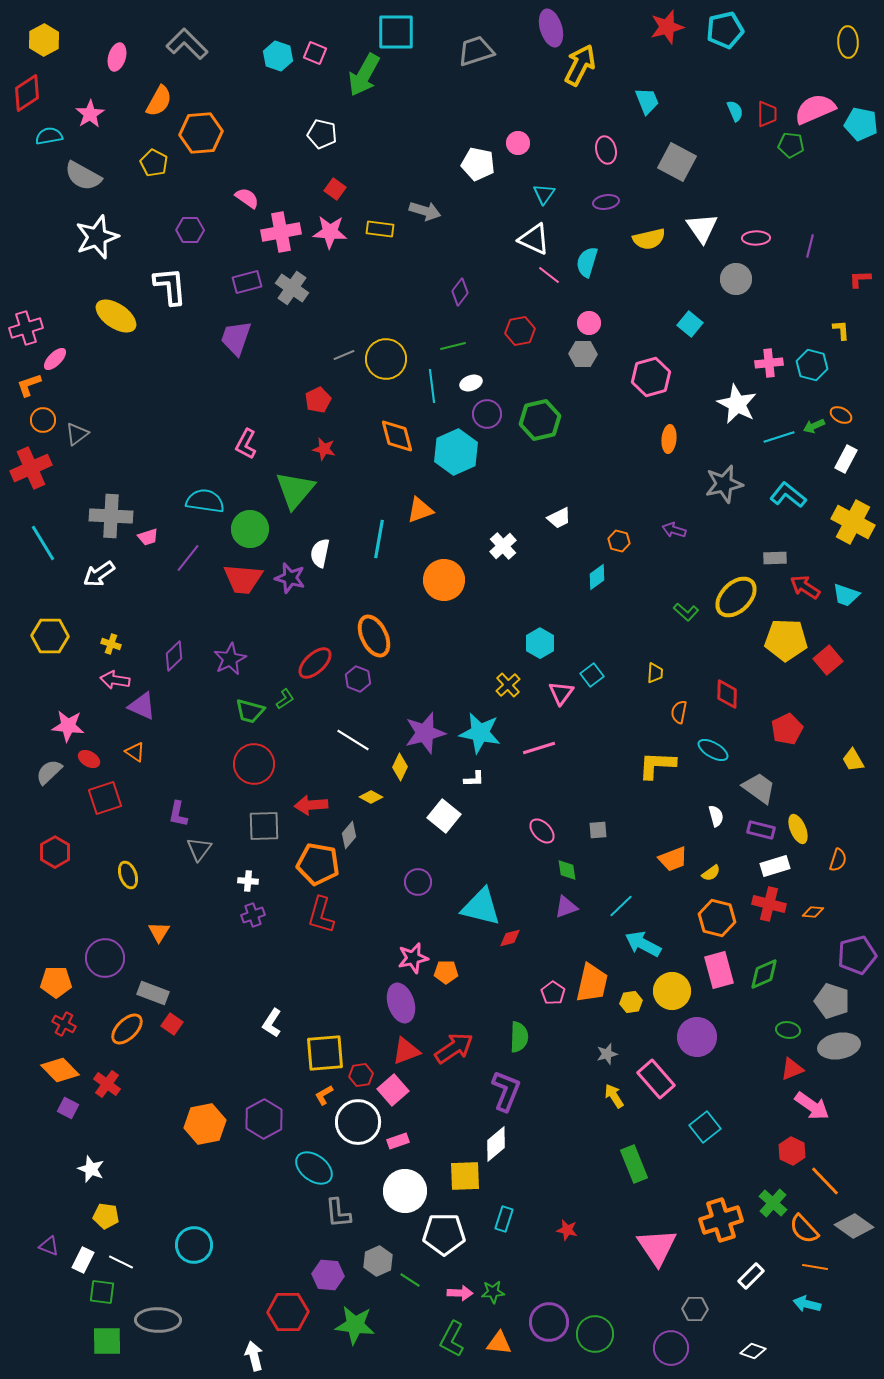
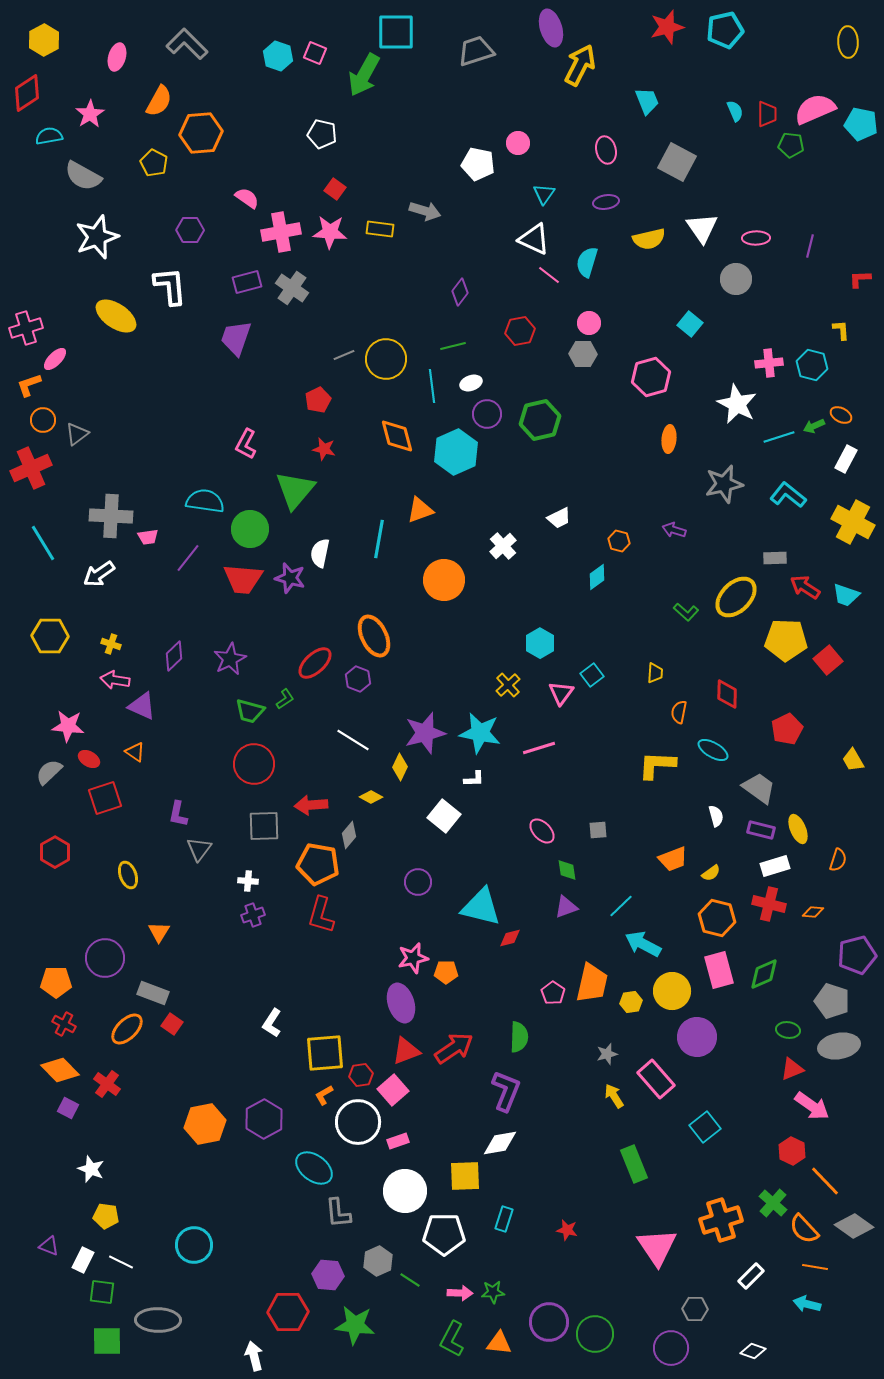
pink trapezoid at (148, 537): rotated 10 degrees clockwise
white diamond at (496, 1144): moved 4 px right, 1 px up; rotated 30 degrees clockwise
